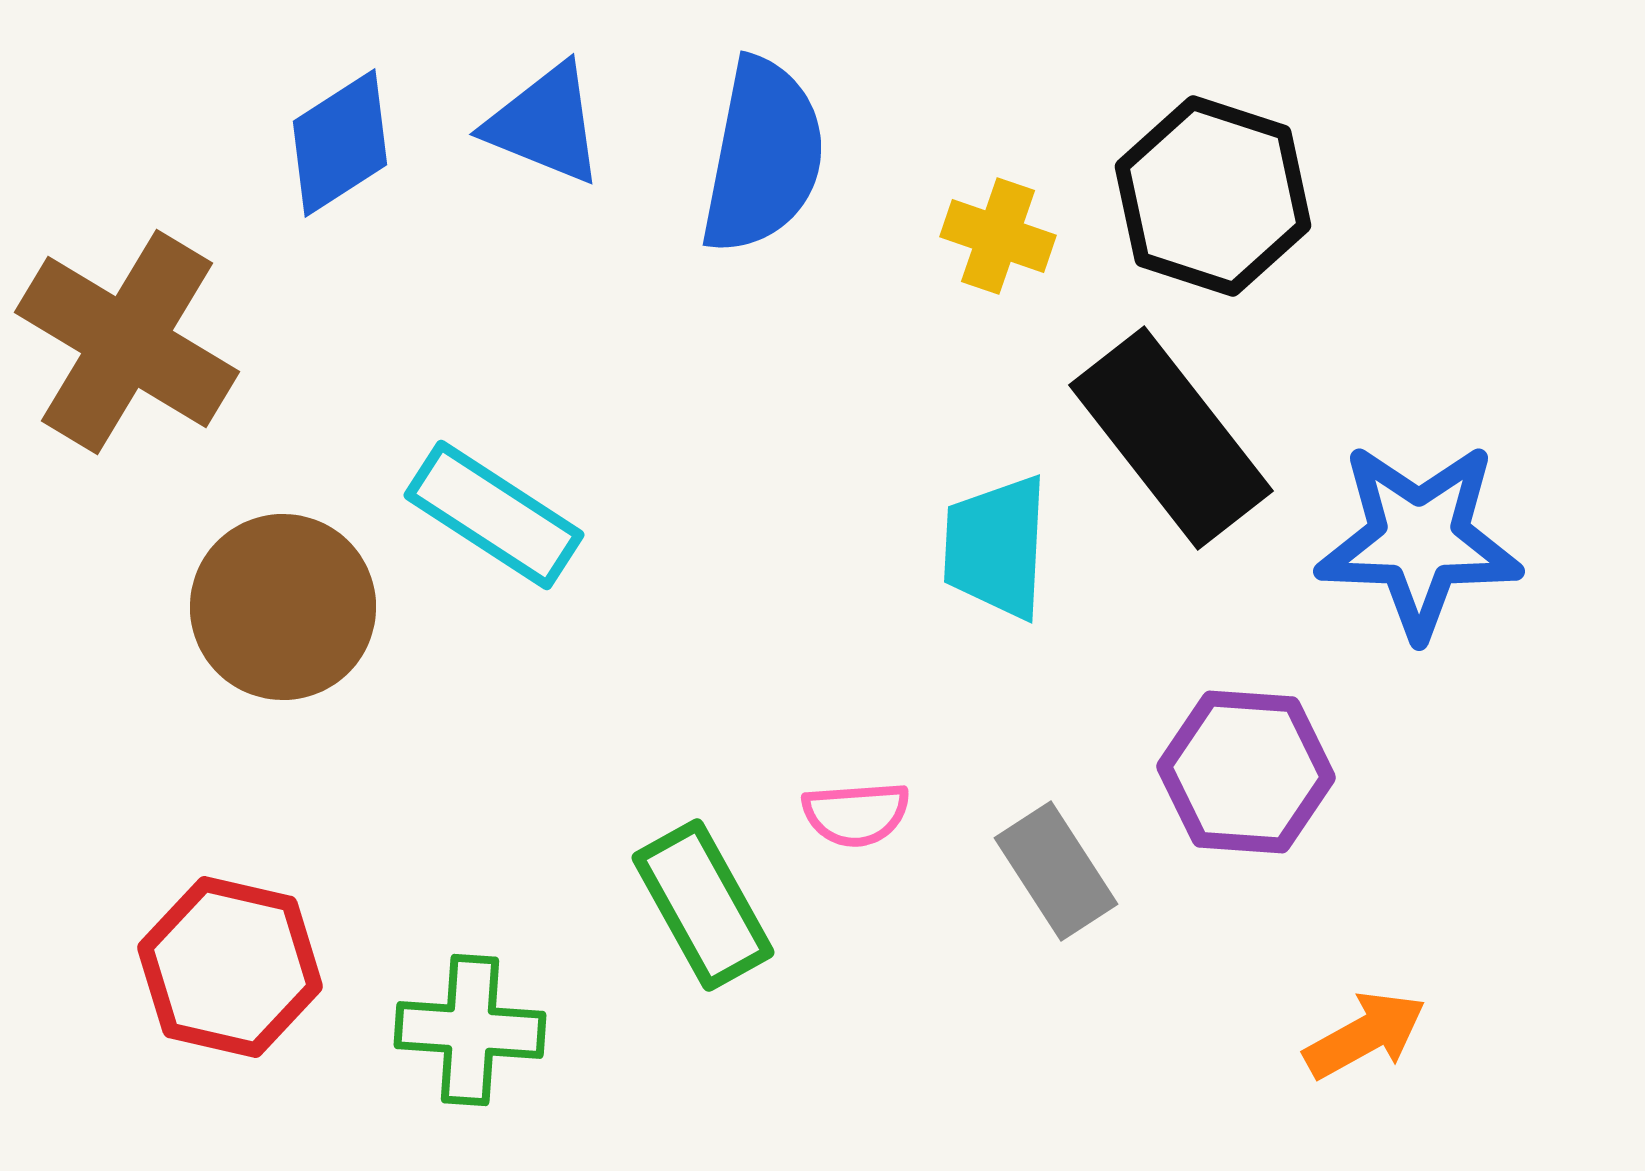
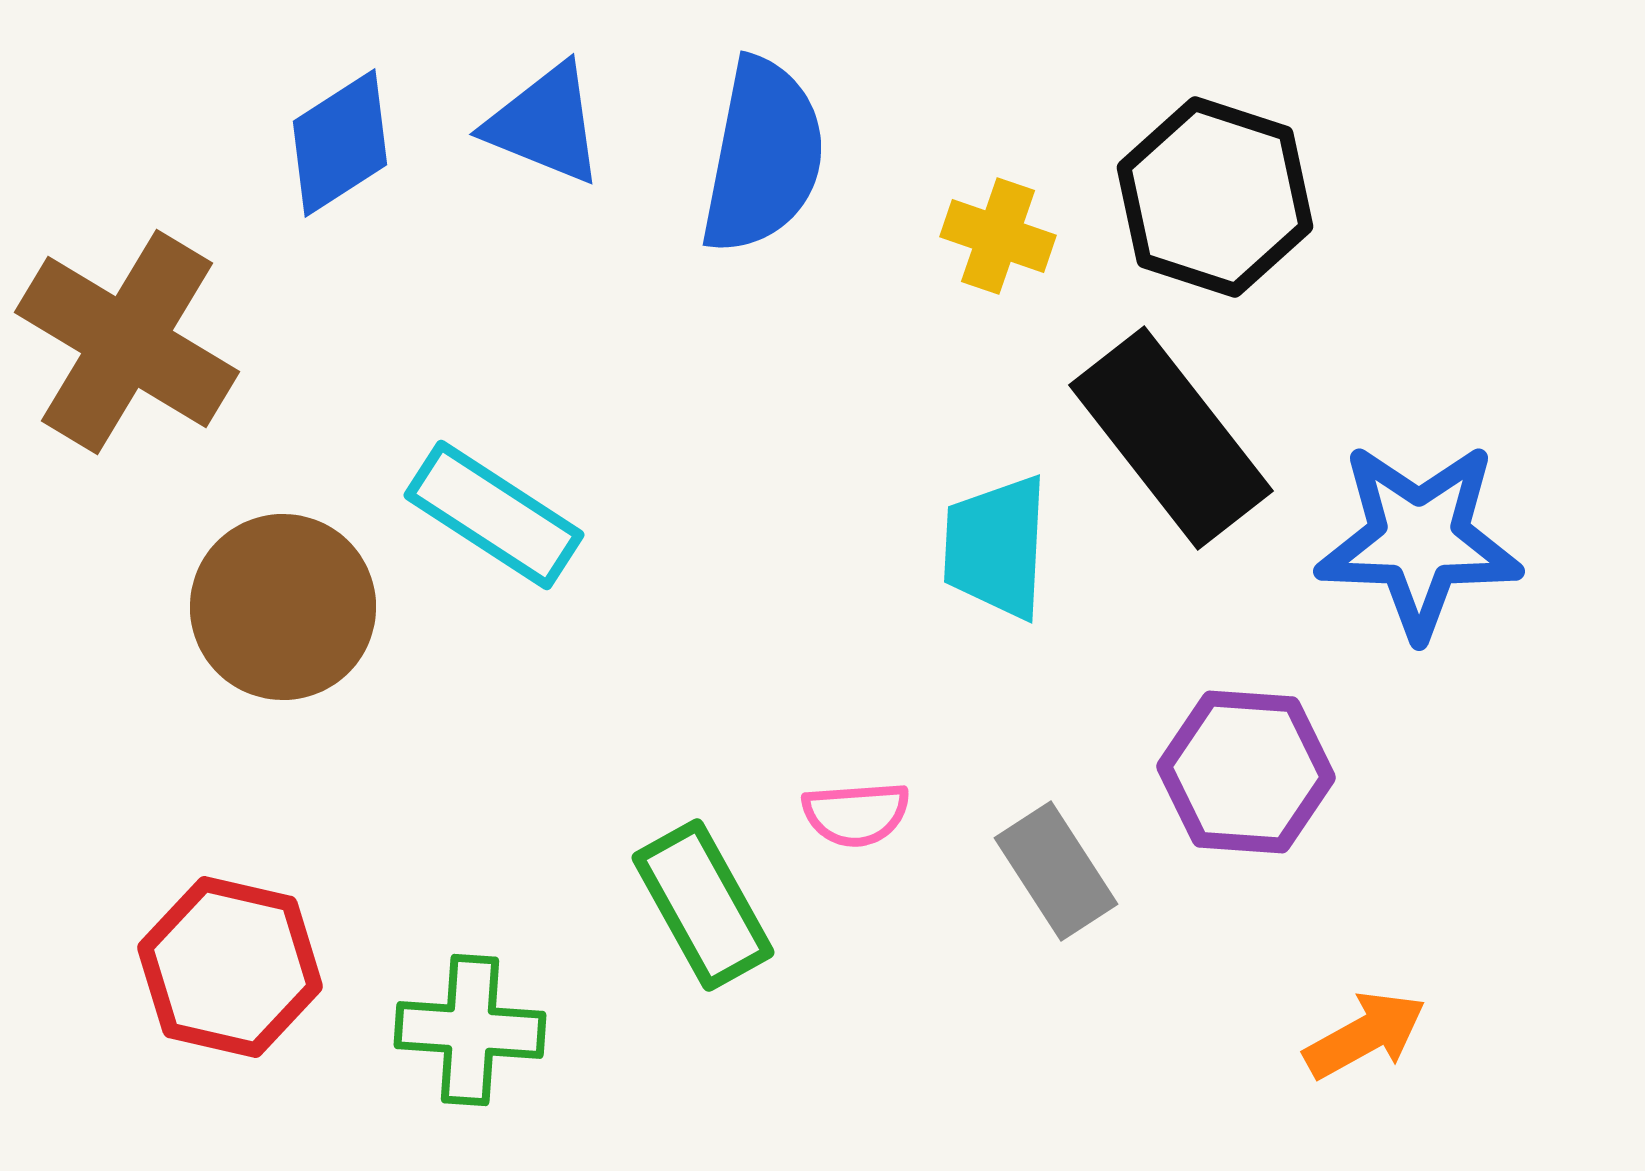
black hexagon: moved 2 px right, 1 px down
